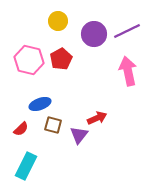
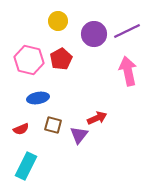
blue ellipse: moved 2 px left, 6 px up; rotated 10 degrees clockwise
red semicircle: rotated 21 degrees clockwise
